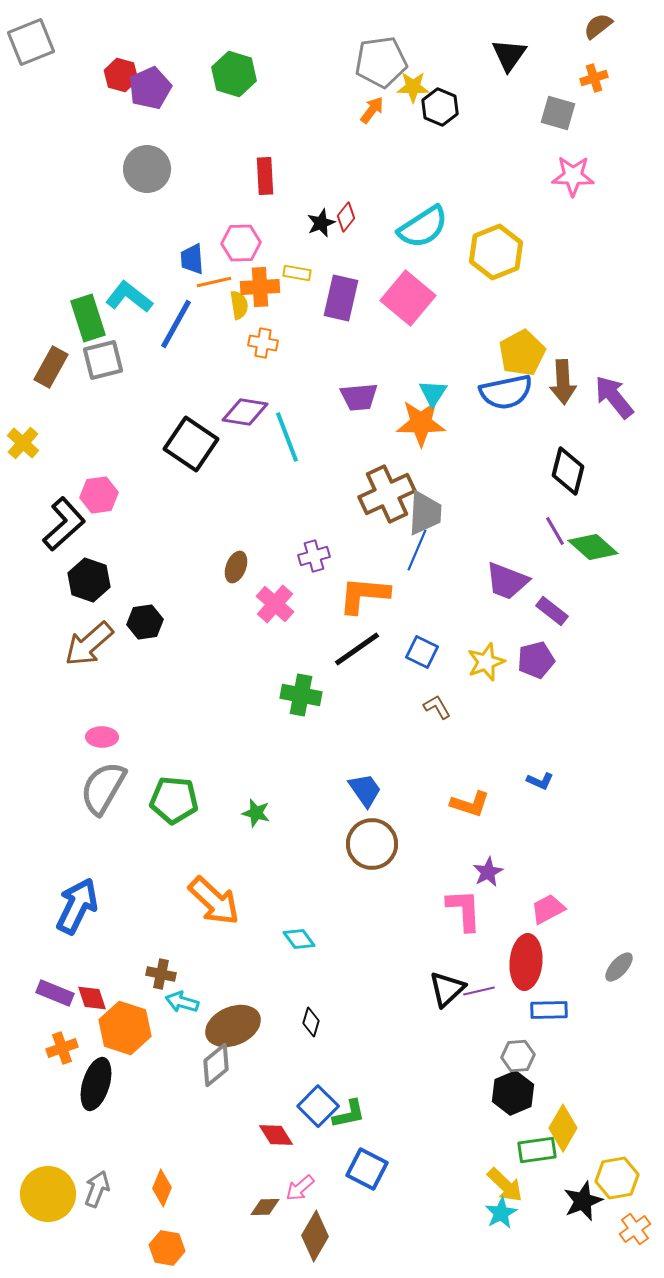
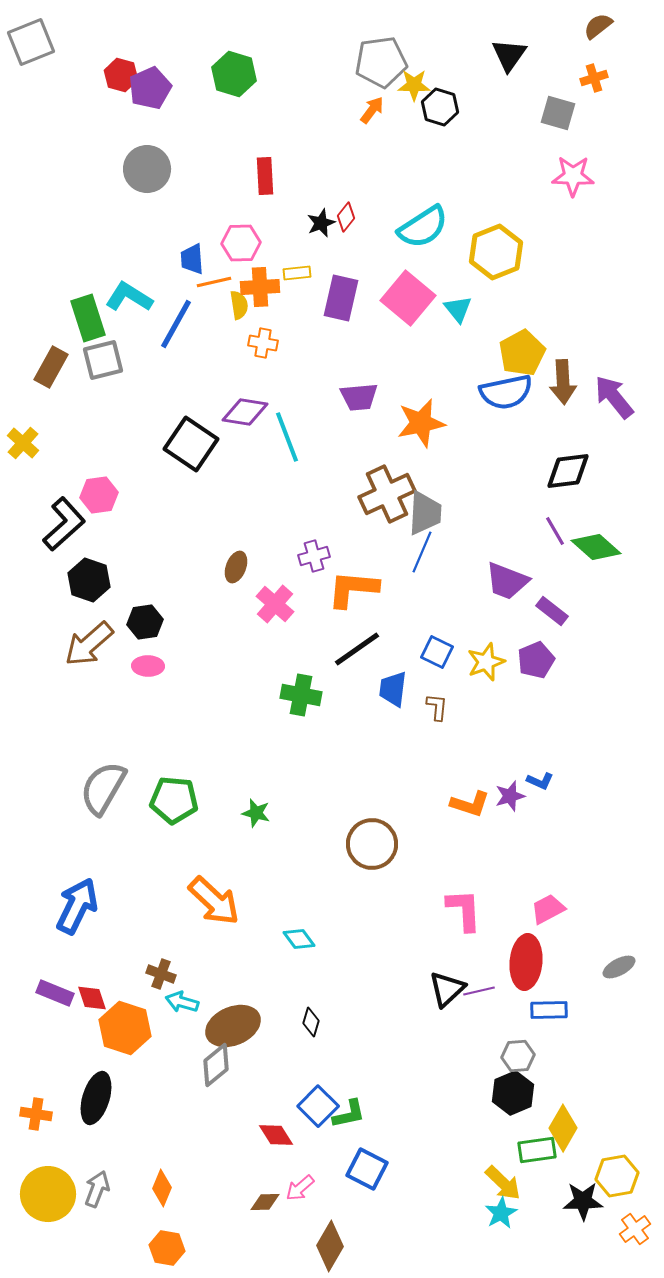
yellow star at (413, 87): moved 1 px right, 2 px up
black hexagon at (440, 107): rotated 6 degrees counterclockwise
yellow rectangle at (297, 273): rotated 16 degrees counterclockwise
cyan L-shape at (129, 297): rotated 6 degrees counterclockwise
cyan triangle at (433, 393): moved 25 px right, 84 px up; rotated 12 degrees counterclockwise
orange star at (421, 423): rotated 12 degrees counterclockwise
black diamond at (568, 471): rotated 69 degrees clockwise
green diamond at (593, 547): moved 3 px right
blue line at (417, 550): moved 5 px right, 2 px down
orange L-shape at (364, 595): moved 11 px left, 6 px up
blue square at (422, 652): moved 15 px right
purple pentagon at (536, 660): rotated 9 degrees counterclockwise
brown L-shape at (437, 707): rotated 36 degrees clockwise
pink ellipse at (102, 737): moved 46 px right, 71 px up
blue trapezoid at (365, 790): moved 28 px right, 101 px up; rotated 138 degrees counterclockwise
purple star at (488, 872): moved 22 px right, 76 px up; rotated 12 degrees clockwise
gray ellipse at (619, 967): rotated 20 degrees clockwise
brown cross at (161, 974): rotated 8 degrees clockwise
orange cross at (62, 1048): moved 26 px left, 66 px down; rotated 28 degrees clockwise
black ellipse at (96, 1084): moved 14 px down
yellow hexagon at (617, 1178): moved 2 px up
yellow arrow at (505, 1185): moved 2 px left, 2 px up
black star at (583, 1201): rotated 21 degrees clockwise
brown diamond at (265, 1207): moved 5 px up
brown diamond at (315, 1236): moved 15 px right, 10 px down
